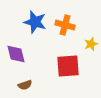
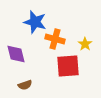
orange cross: moved 10 px left, 14 px down
yellow star: moved 6 px left; rotated 16 degrees counterclockwise
